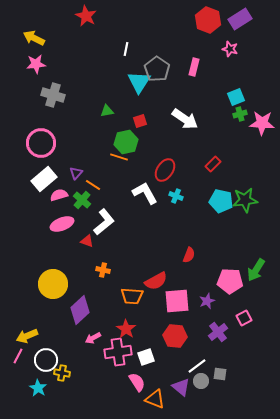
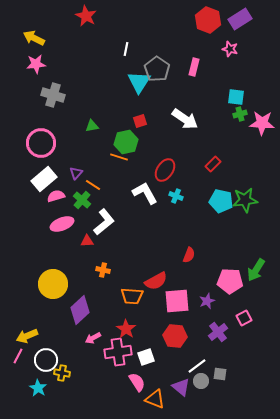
cyan square at (236, 97): rotated 30 degrees clockwise
green triangle at (107, 111): moved 15 px left, 15 px down
pink semicircle at (59, 195): moved 3 px left, 1 px down
red triangle at (87, 241): rotated 24 degrees counterclockwise
